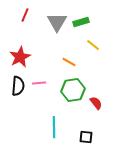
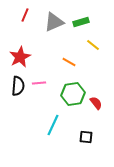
gray triangle: moved 3 px left; rotated 35 degrees clockwise
green hexagon: moved 4 px down
cyan line: moved 1 px left, 2 px up; rotated 25 degrees clockwise
